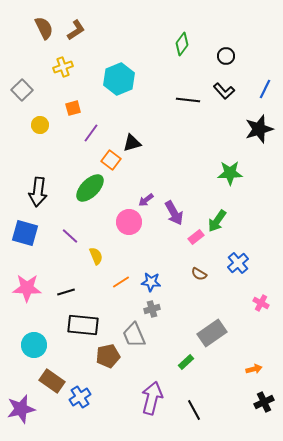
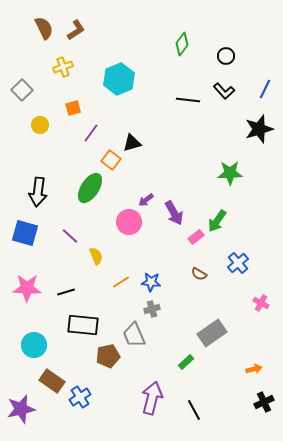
green ellipse at (90, 188): rotated 12 degrees counterclockwise
